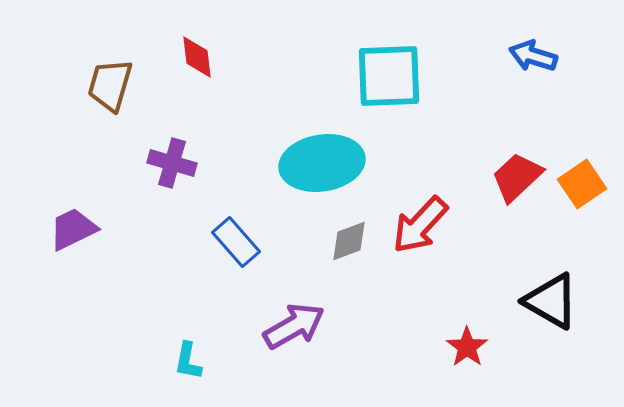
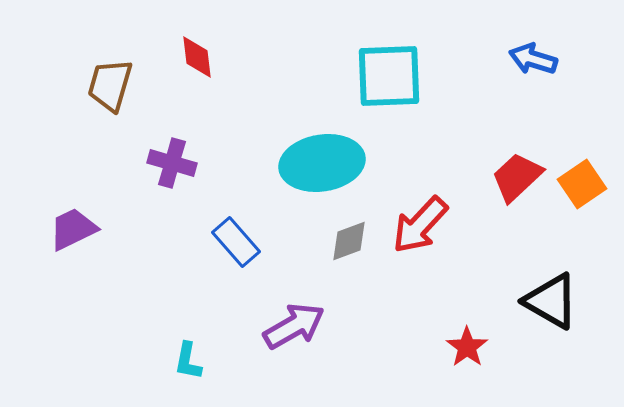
blue arrow: moved 3 px down
